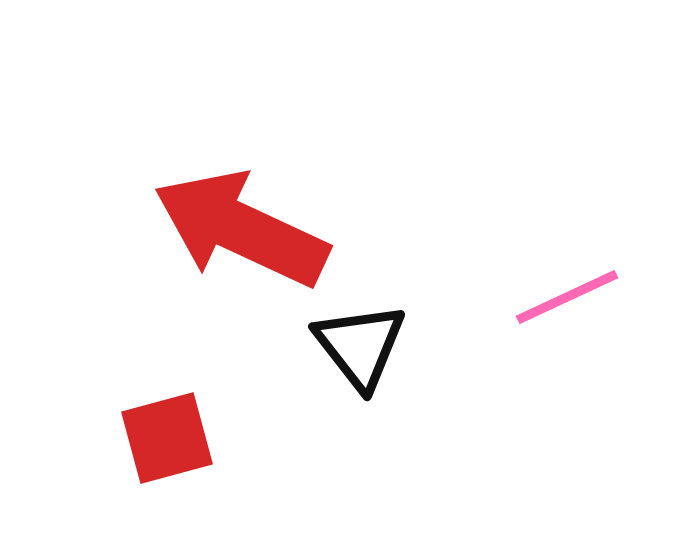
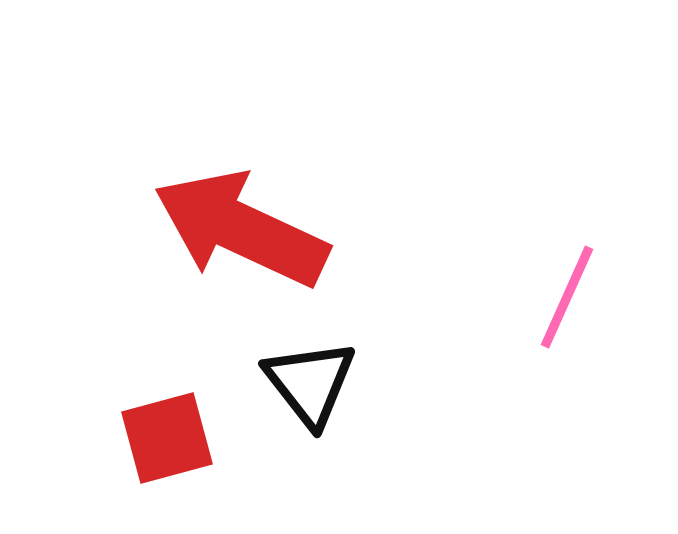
pink line: rotated 41 degrees counterclockwise
black triangle: moved 50 px left, 37 px down
